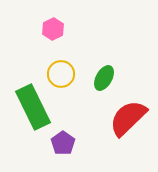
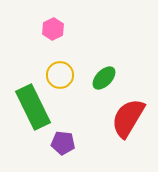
yellow circle: moved 1 px left, 1 px down
green ellipse: rotated 15 degrees clockwise
red semicircle: rotated 15 degrees counterclockwise
purple pentagon: rotated 30 degrees counterclockwise
